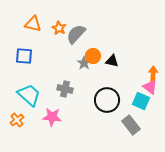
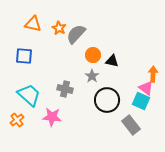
orange circle: moved 1 px up
gray star: moved 8 px right, 13 px down
pink triangle: moved 4 px left, 1 px down
